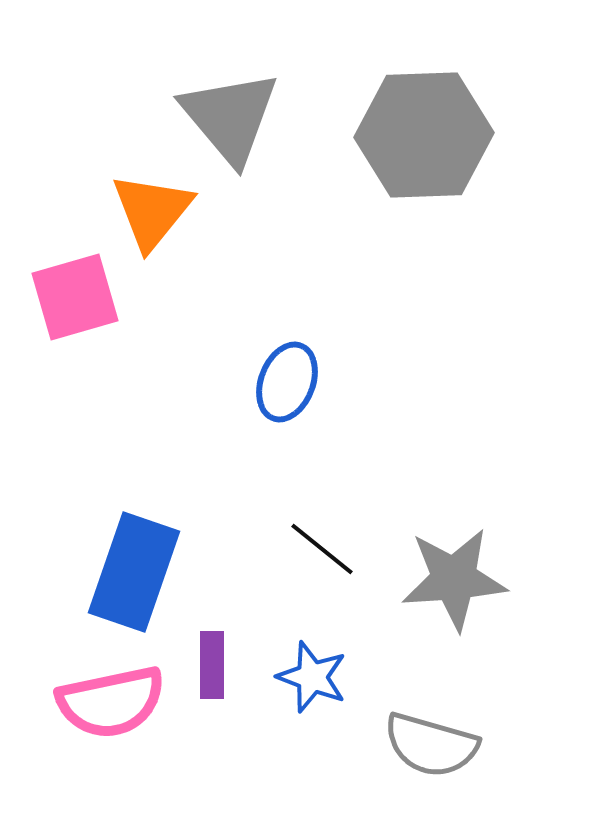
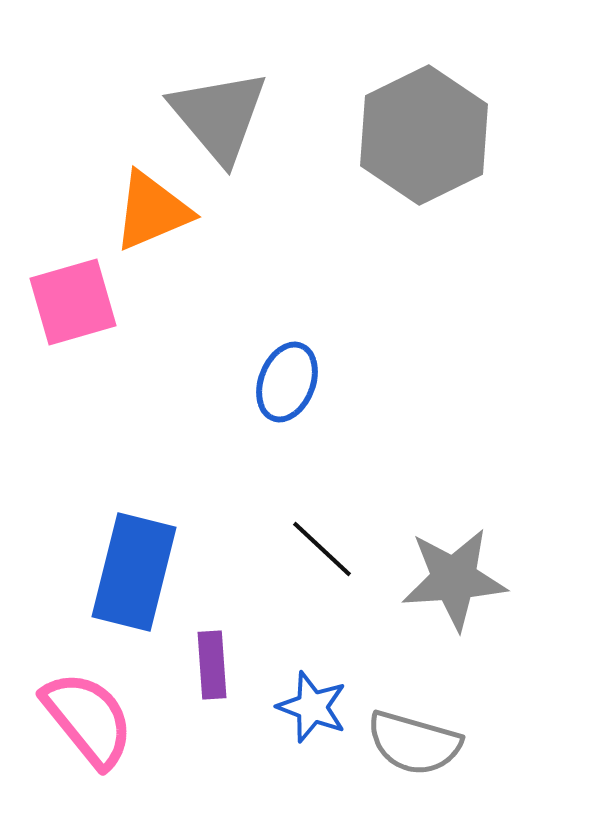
gray triangle: moved 11 px left, 1 px up
gray hexagon: rotated 24 degrees counterclockwise
orange triangle: rotated 28 degrees clockwise
pink square: moved 2 px left, 5 px down
black line: rotated 4 degrees clockwise
blue rectangle: rotated 5 degrees counterclockwise
purple rectangle: rotated 4 degrees counterclockwise
blue star: moved 30 px down
pink semicircle: moved 23 px left, 17 px down; rotated 117 degrees counterclockwise
gray semicircle: moved 17 px left, 2 px up
